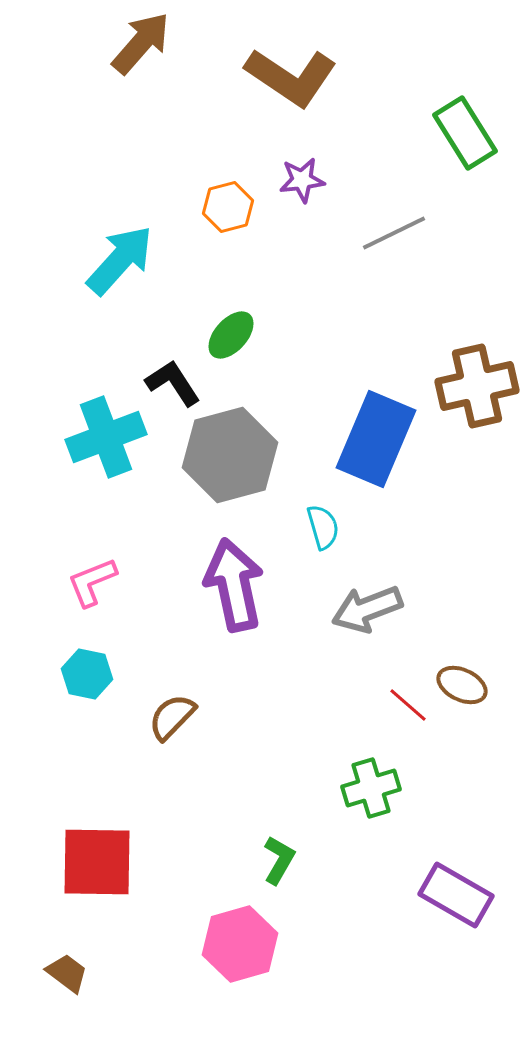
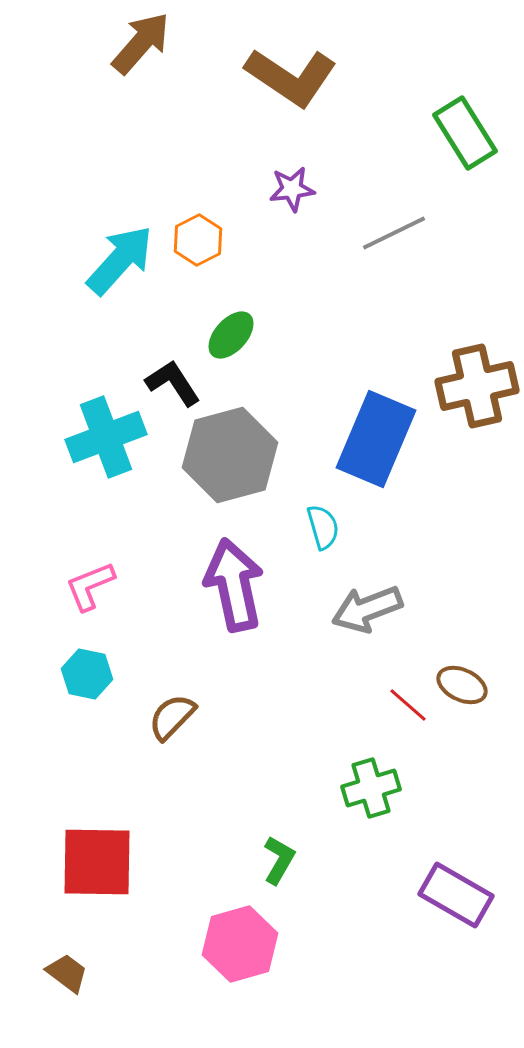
purple star: moved 10 px left, 9 px down
orange hexagon: moved 30 px left, 33 px down; rotated 12 degrees counterclockwise
pink L-shape: moved 2 px left, 4 px down
